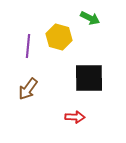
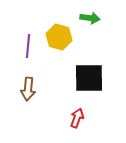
green arrow: rotated 18 degrees counterclockwise
brown arrow: rotated 30 degrees counterclockwise
red arrow: moved 2 px right, 1 px down; rotated 72 degrees counterclockwise
